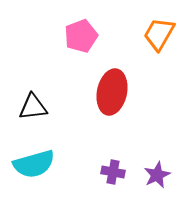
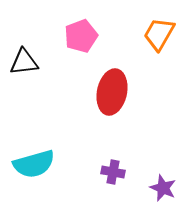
black triangle: moved 9 px left, 45 px up
purple star: moved 6 px right, 13 px down; rotated 24 degrees counterclockwise
